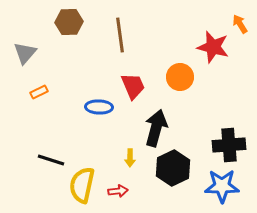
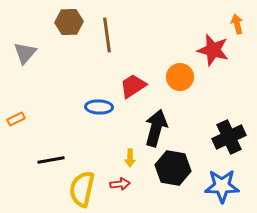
orange arrow: moved 3 px left; rotated 18 degrees clockwise
brown line: moved 13 px left
red star: moved 3 px down
red trapezoid: rotated 100 degrees counterclockwise
orange rectangle: moved 23 px left, 27 px down
black cross: moved 8 px up; rotated 20 degrees counterclockwise
black line: rotated 28 degrees counterclockwise
black hexagon: rotated 24 degrees counterclockwise
yellow semicircle: moved 4 px down
red arrow: moved 2 px right, 7 px up
